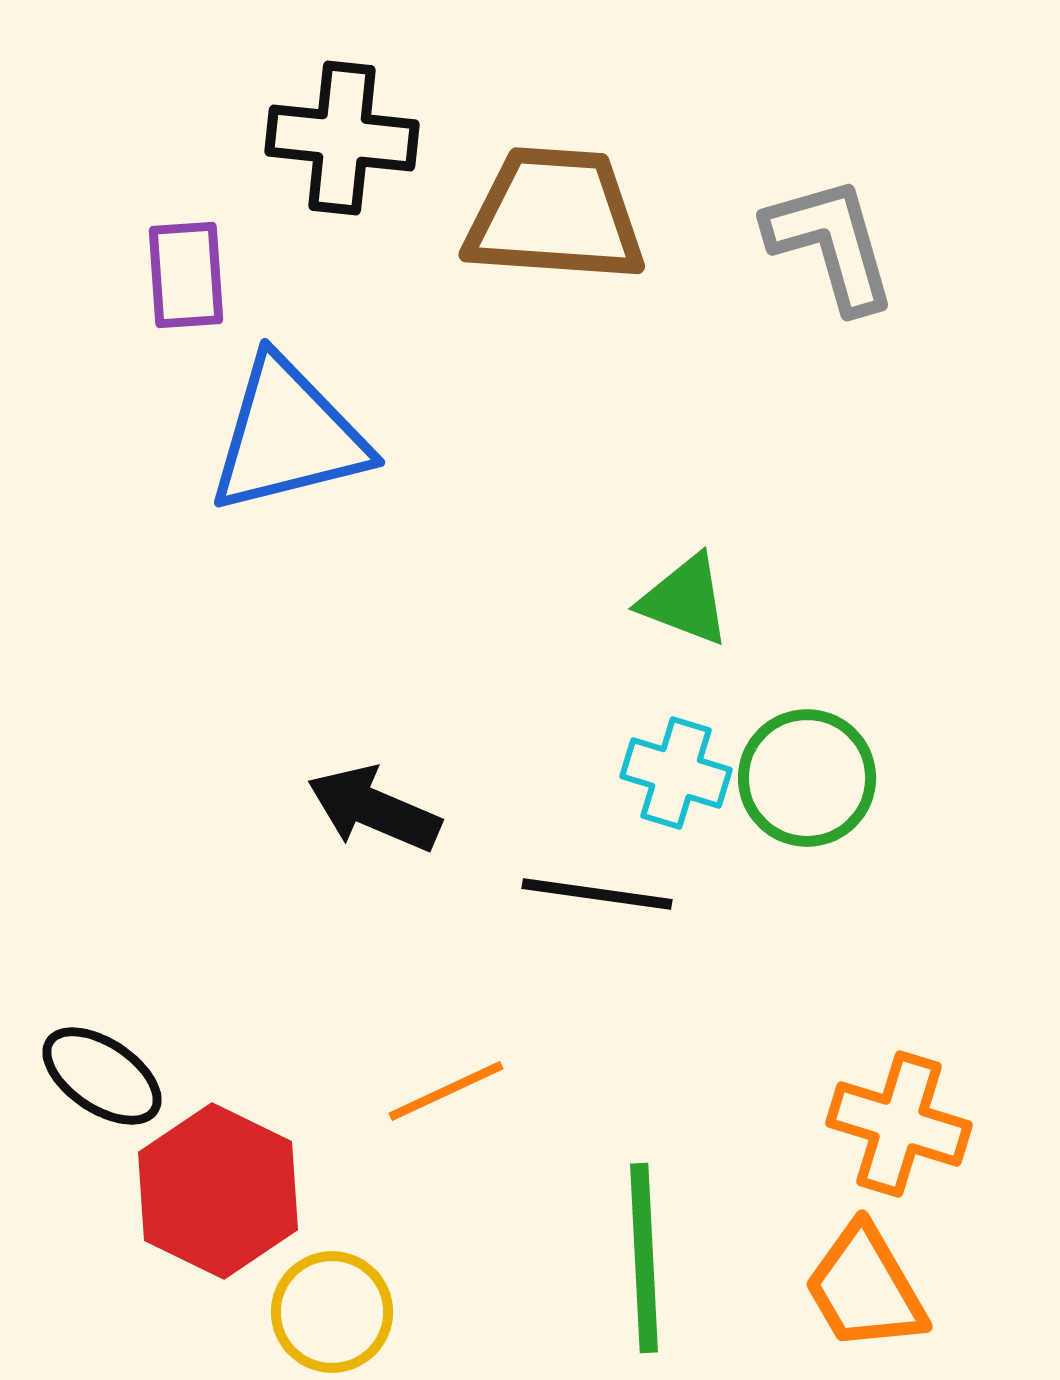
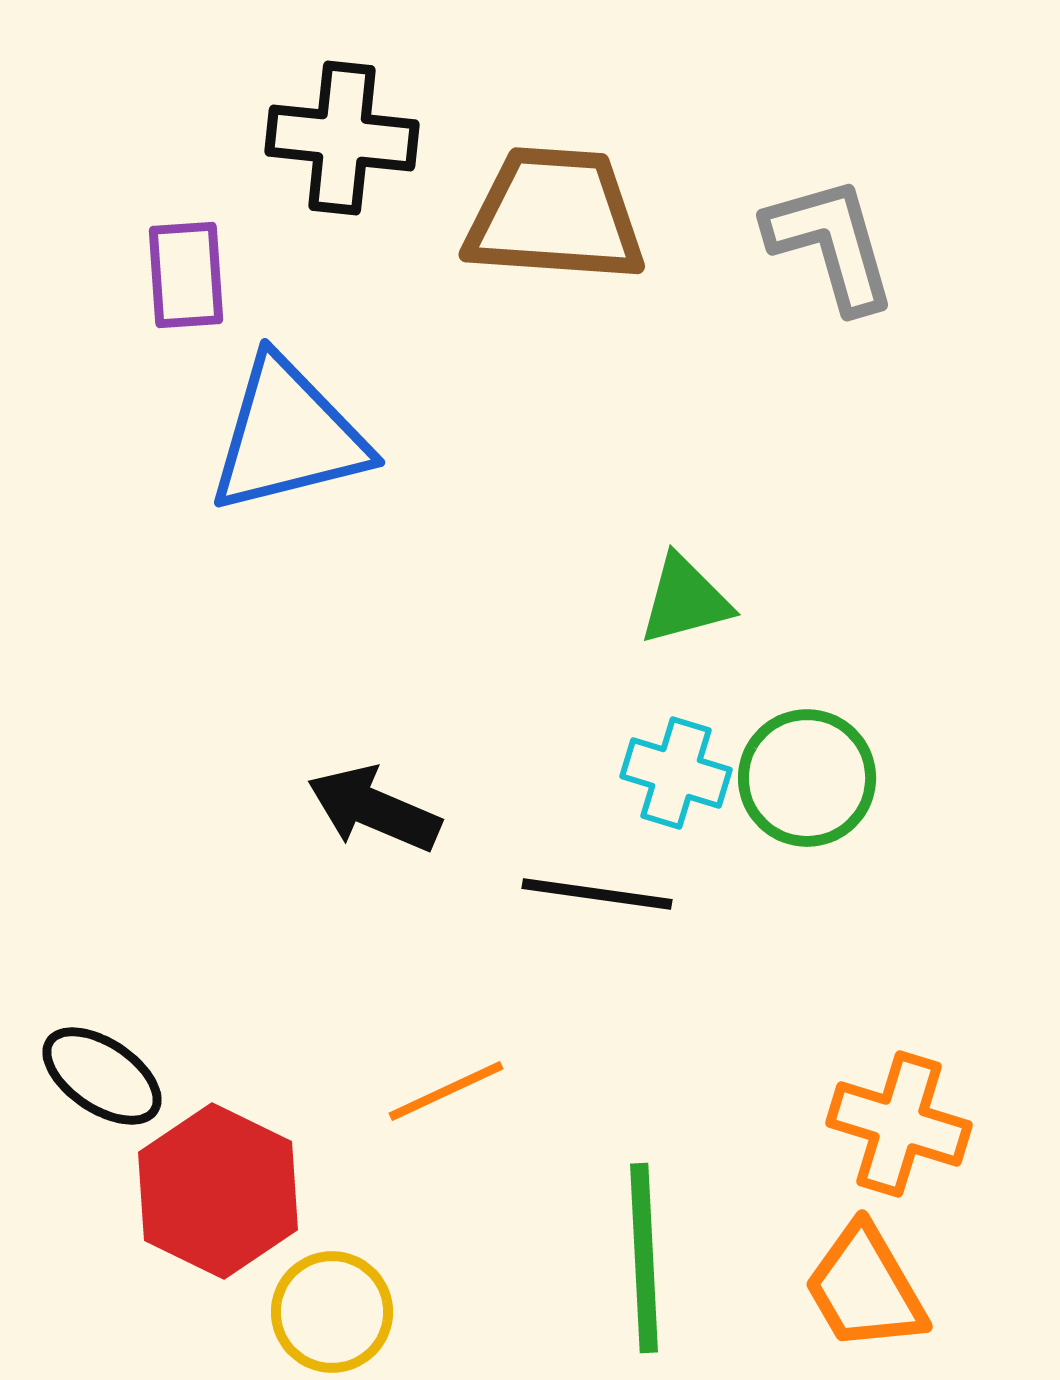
green triangle: rotated 36 degrees counterclockwise
